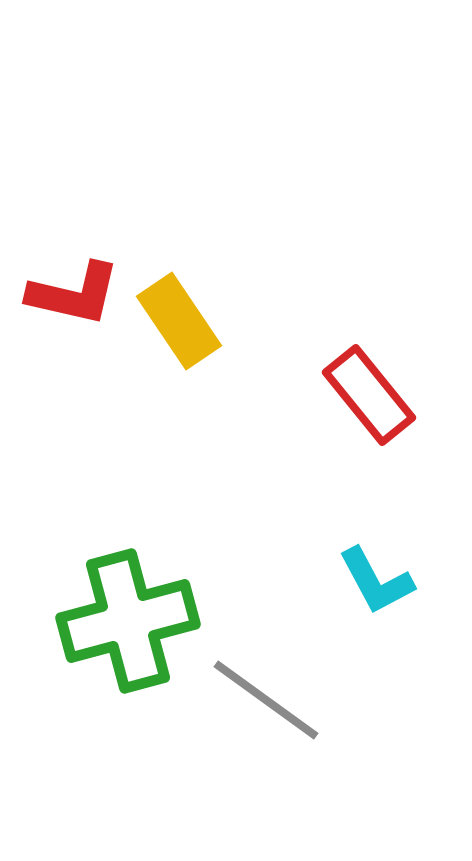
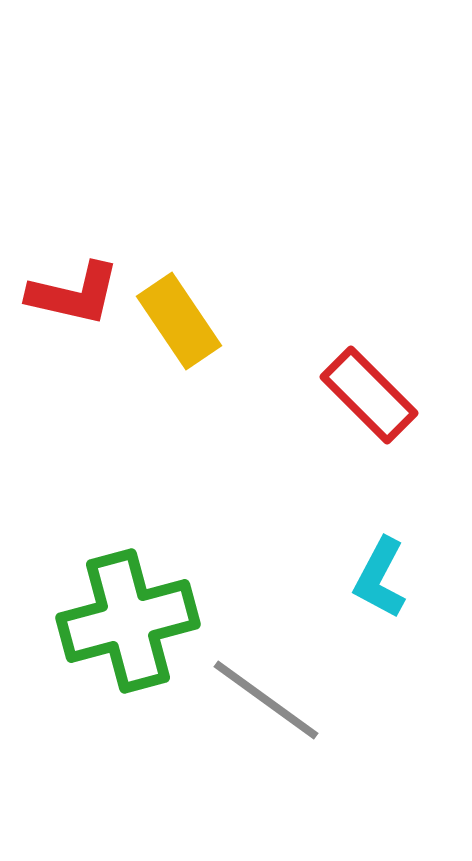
red rectangle: rotated 6 degrees counterclockwise
cyan L-shape: moved 4 px right, 3 px up; rotated 56 degrees clockwise
